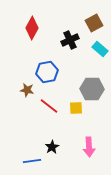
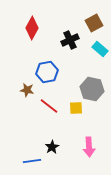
gray hexagon: rotated 10 degrees clockwise
